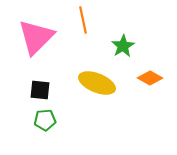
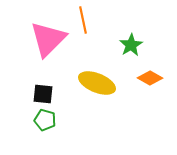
pink triangle: moved 12 px right, 2 px down
green star: moved 8 px right, 1 px up
black square: moved 3 px right, 4 px down
green pentagon: rotated 20 degrees clockwise
